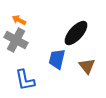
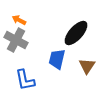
brown triangle: rotated 12 degrees clockwise
